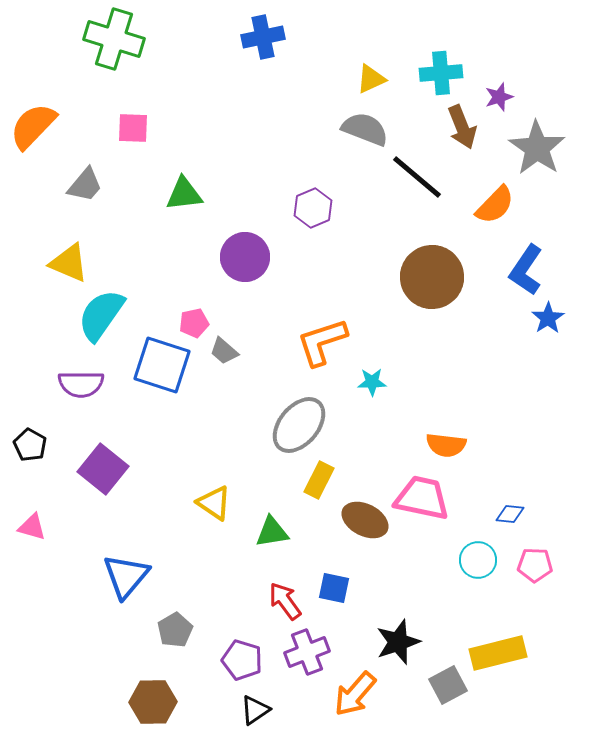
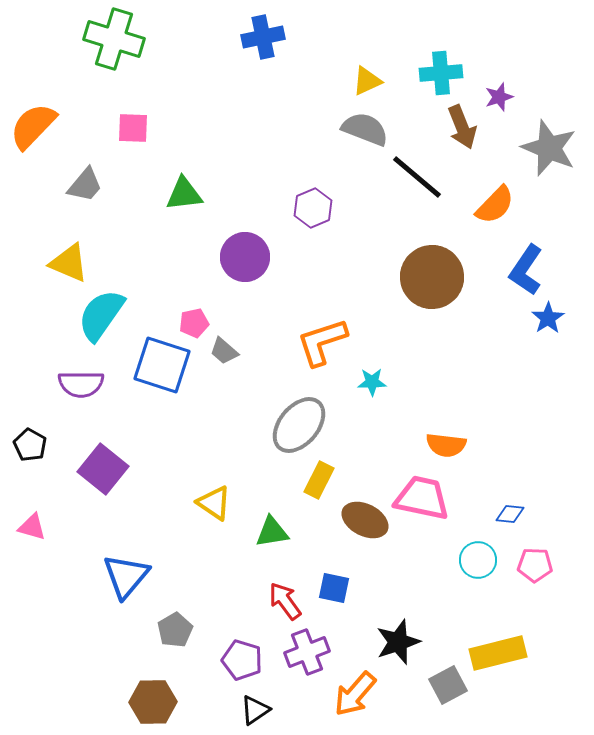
yellow triangle at (371, 79): moved 4 px left, 2 px down
gray star at (537, 148): moved 12 px right; rotated 12 degrees counterclockwise
